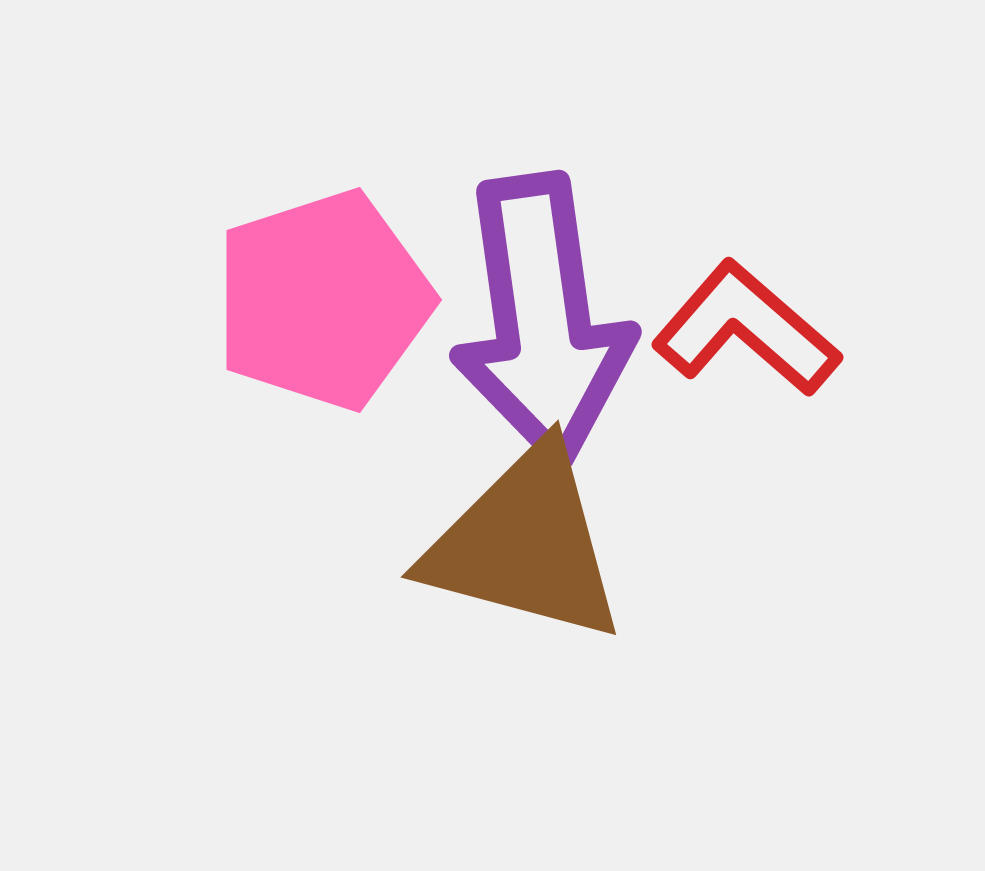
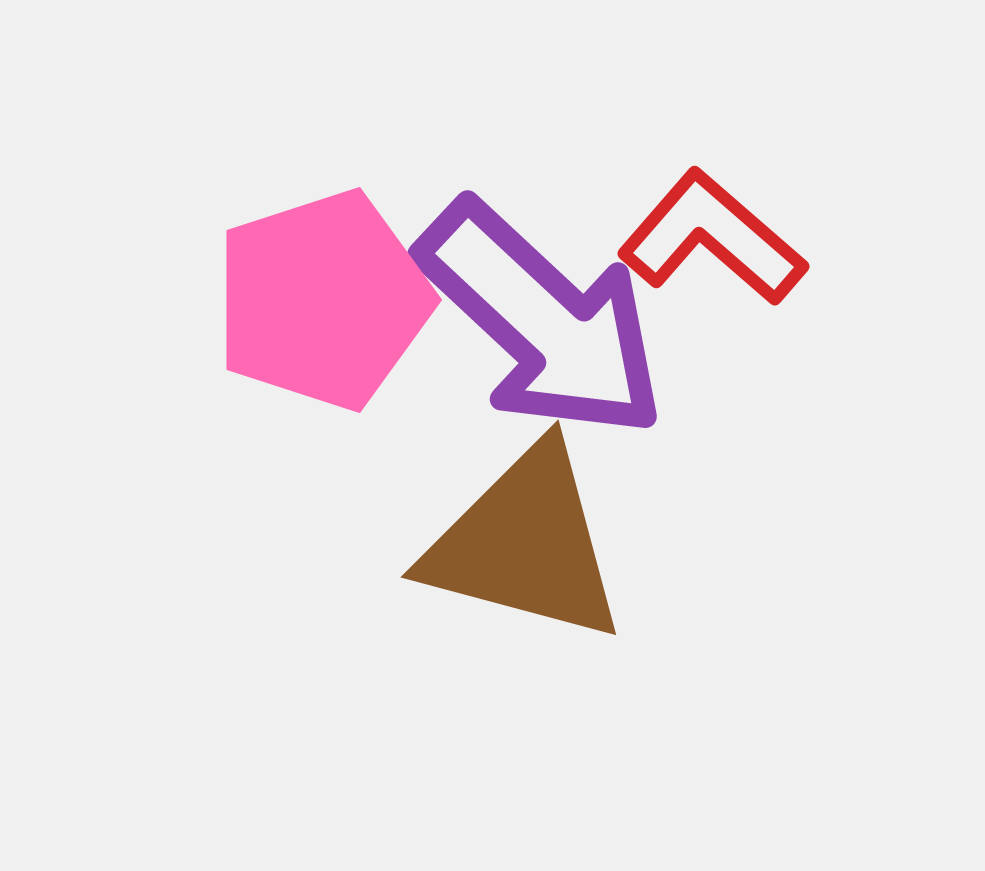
purple arrow: rotated 39 degrees counterclockwise
red L-shape: moved 34 px left, 91 px up
